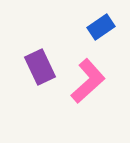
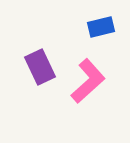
blue rectangle: rotated 20 degrees clockwise
